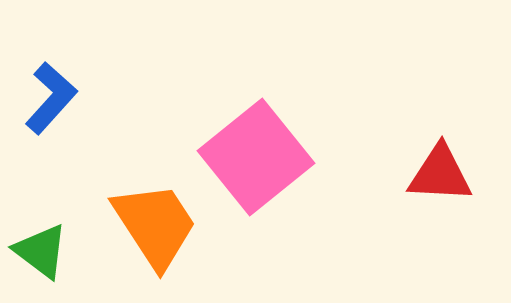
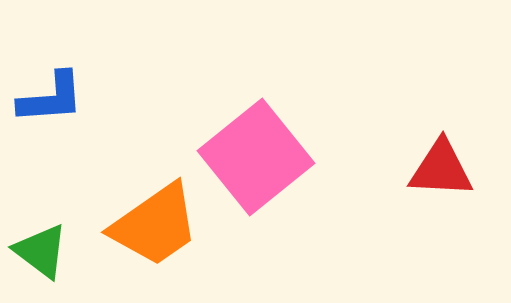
blue L-shape: rotated 44 degrees clockwise
red triangle: moved 1 px right, 5 px up
orange trapezoid: rotated 88 degrees clockwise
